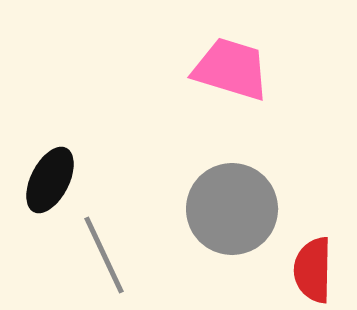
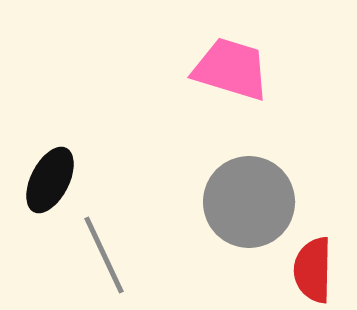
gray circle: moved 17 px right, 7 px up
